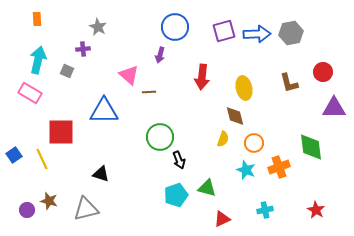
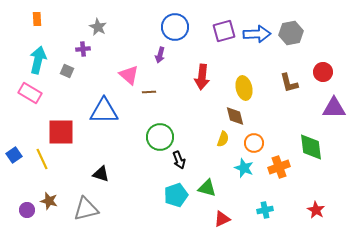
cyan star: moved 2 px left, 2 px up
